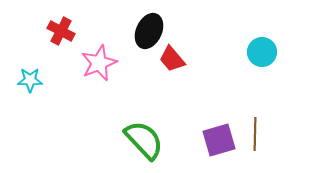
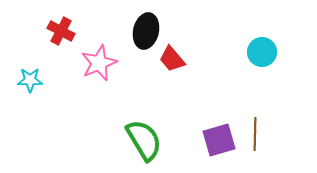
black ellipse: moved 3 px left; rotated 12 degrees counterclockwise
green semicircle: rotated 12 degrees clockwise
